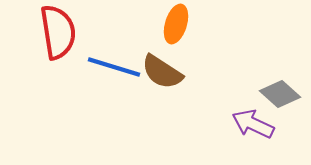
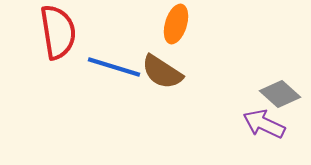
purple arrow: moved 11 px right
